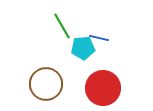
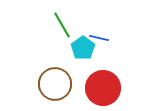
green line: moved 1 px up
cyan pentagon: rotated 30 degrees counterclockwise
brown circle: moved 9 px right
